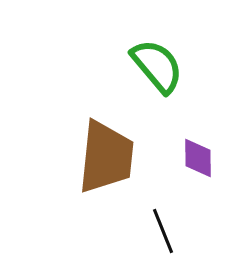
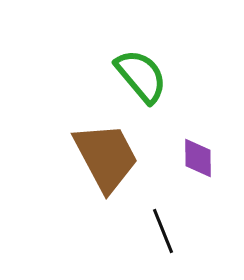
green semicircle: moved 16 px left, 10 px down
brown trapezoid: rotated 34 degrees counterclockwise
